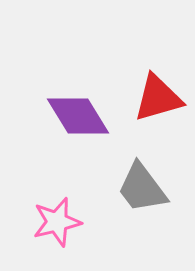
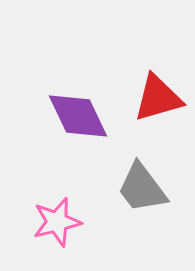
purple diamond: rotated 6 degrees clockwise
